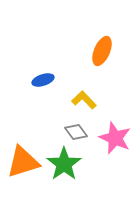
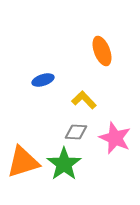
orange ellipse: rotated 44 degrees counterclockwise
gray diamond: rotated 50 degrees counterclockwise
